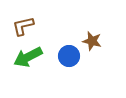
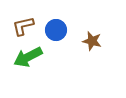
blue circle: moved 13 px left, 26 px up
